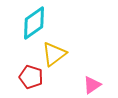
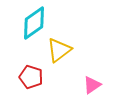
yellow triangle: moved 5 px right, 4 px up
